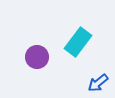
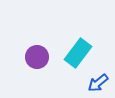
cyan rectangle: moved 11 px down
